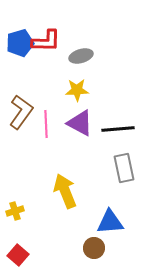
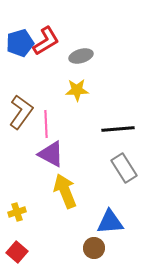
red L-shape: rotated 32 degrees counterclockwise
purple triangle: moved 29 px left, 31 px down
gray rectangle: rotated 20 degrees counterclockwise
yellow cross: moved 2 px right, 1 px down
red square: moved 1 px left, 3 px up
